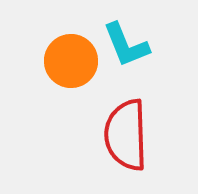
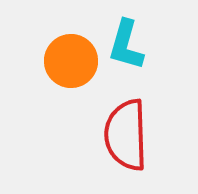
cyan L-shape: rotated 38 degrees clockwise
